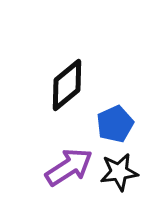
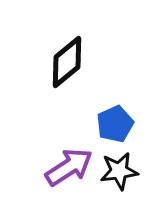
black diamond: moved 23 px up
black star: moved 1 px up
